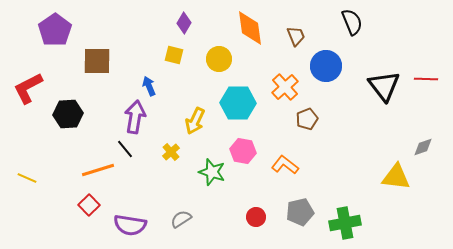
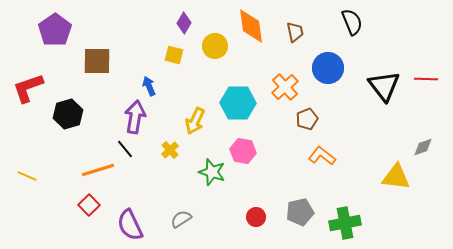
orange diamond: moved 1 px right, 2 px up
brown trapezoid: moved 1 px left, 4 px up; rotated 10 degrees clockwise
yellow circle: moved 4 px left, 13 px up
blue circle: moved 2 px right, 2 px down
red L-shape: rotated 8 degrees clockwise
black hexagon: rotated 12 degrees counterclockwise
yellow cross: moved 1 px left, 2 px up
orange L-shape: moved 37 px right, 9 px up
yellow line: moved 2 px up
purple semicircle: rotated 56 degrees clockwise
